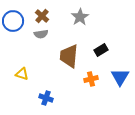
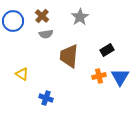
gray semicircle: moved 5 px right
black rectangle: moved 6 px right
yellow triangle: rotated 16 degrees clockwise
orange cross: moved 8 px right, 3 px up
